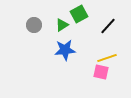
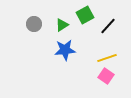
green square: moved 6 px right, 1 px down
gray circle: moved 1 px up
pink square: moved 5 px right, 4 px down; rotated 21 degrees clockwise
